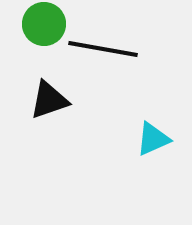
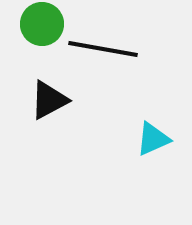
green circle: moved 2 px left
black triangle: rotated 9 degrees counterclockwise
